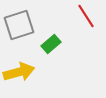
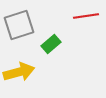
red line: rotated 65 degrees counterclockwise
